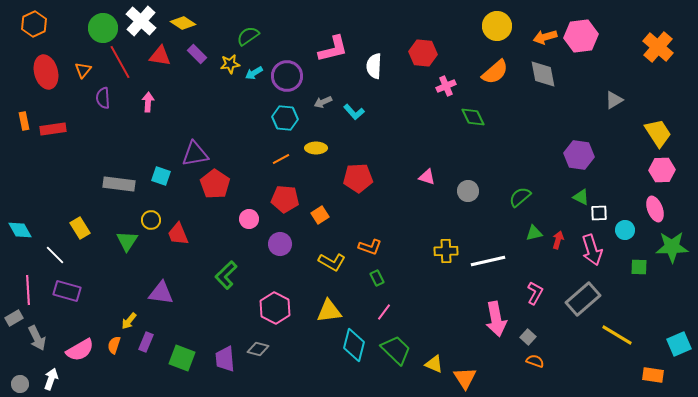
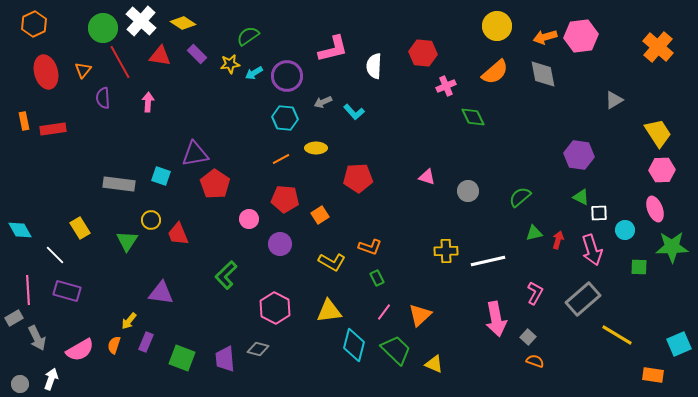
orange triangle at (465, 378): moved 45 px left, 63 px up; rotated 20 degrees clockwise
